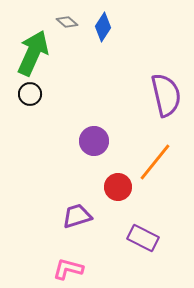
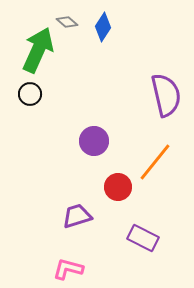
green arrow: moved 5 px right, 3 px up
